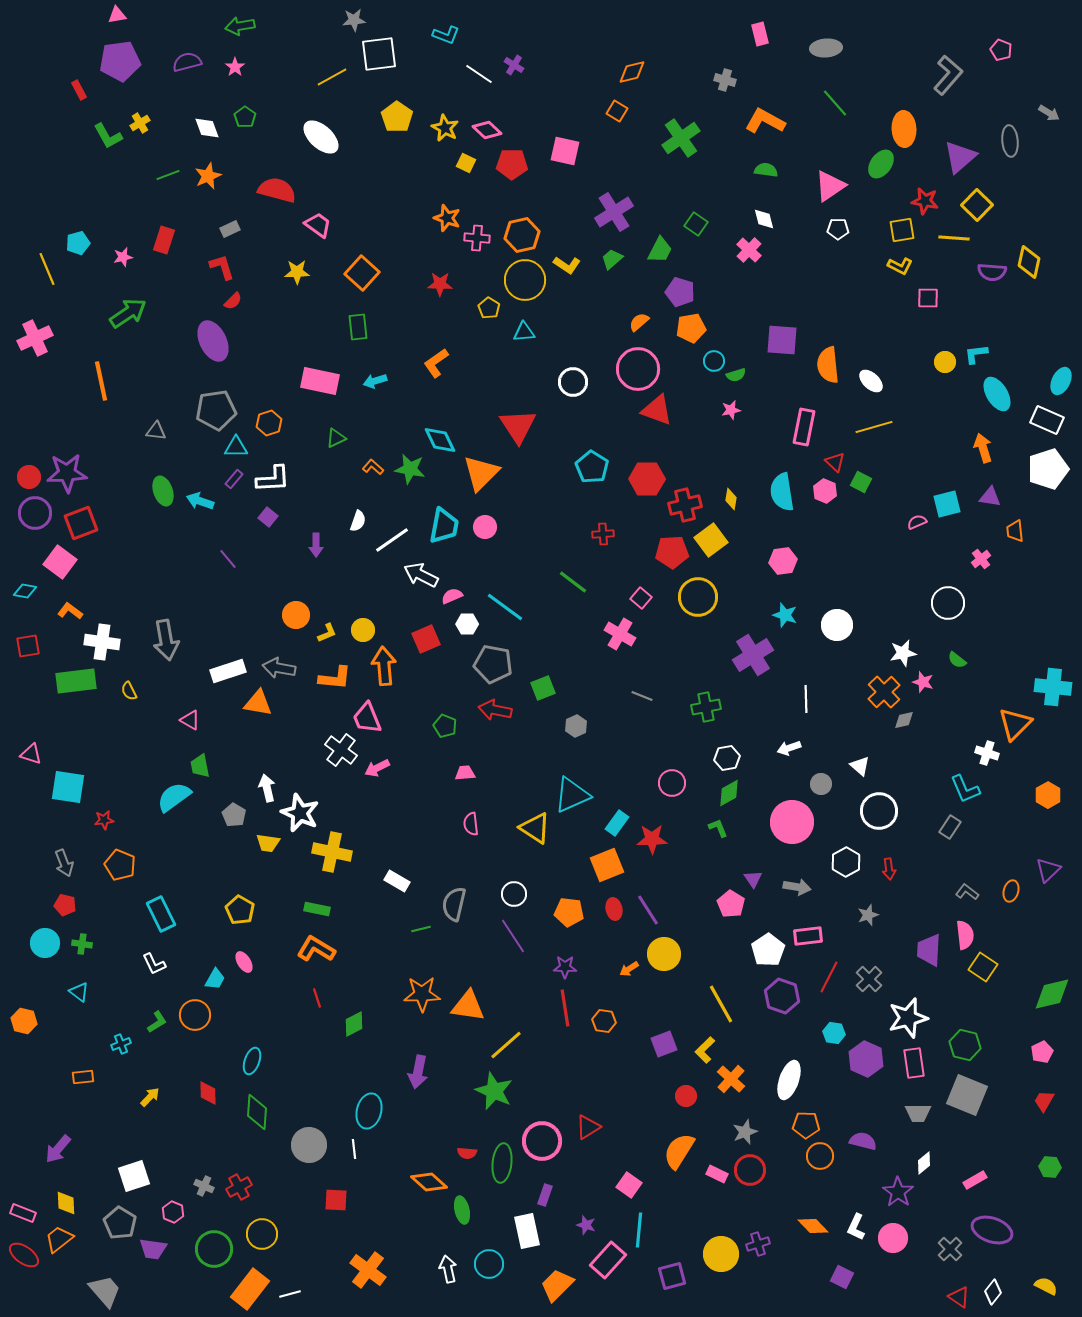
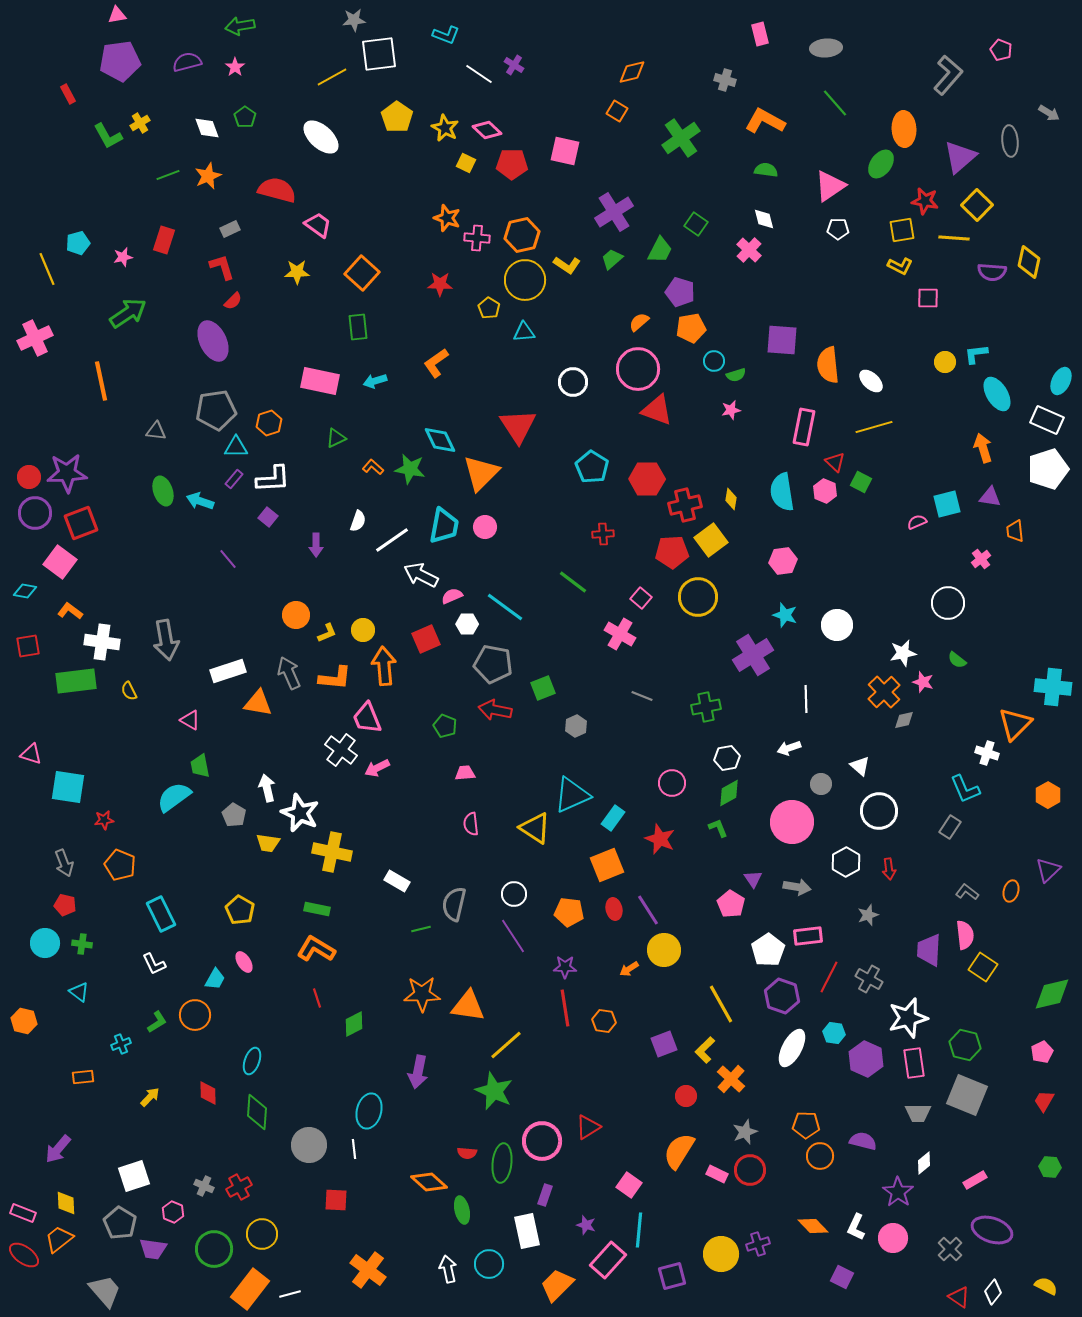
red rectangle at (79, 90): moved 11 px left, 4 px down
gray arrow at (279, 668): moved 10 px right, 5 px down; rotated 56 degrees clockwise
cyan rectangle at (617, 823): moved 4 px left, 5 px up
red star at (652, 839): moved 8 px right; rotated 24 degrees clockwise
yellow circle at (664, 954): moved 4 px up
gray cross at (869, 979): rotated 16 degrees counterclockwise
white ellipse at (789, 1080): moved 3 px right, 32 px up; rotated 9 degrees clockwise
